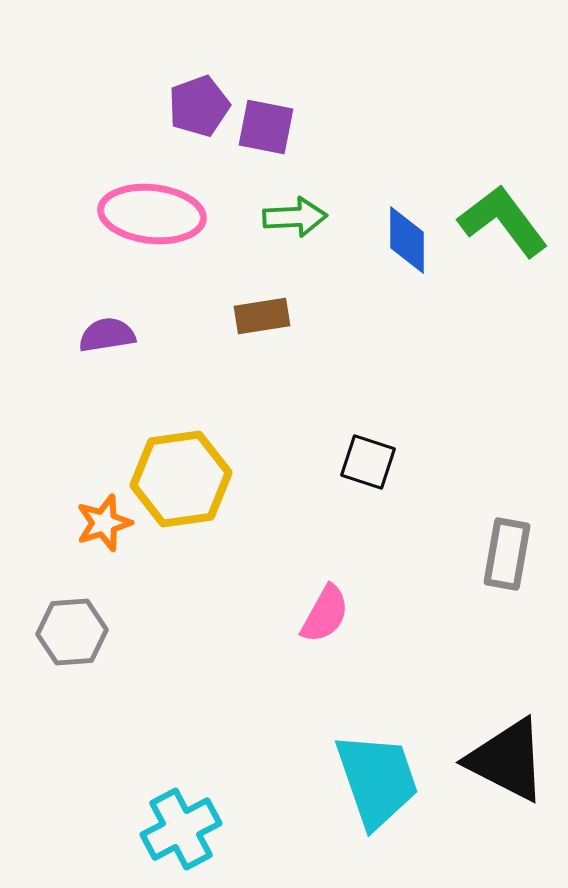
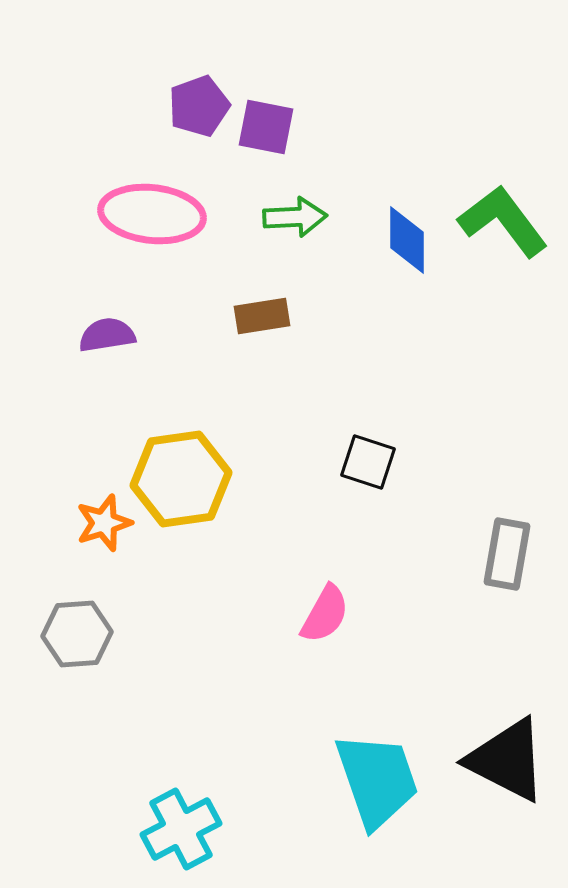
gray hexagon: moved 5 px right, 2 px down
